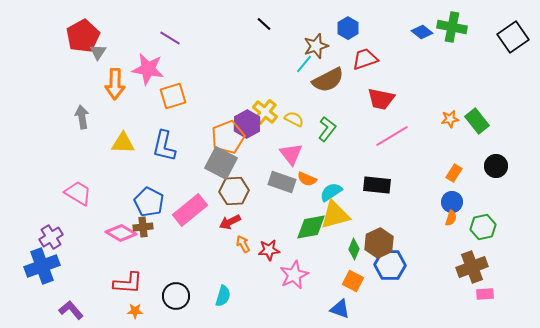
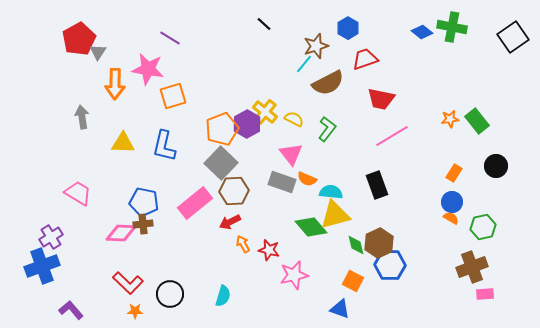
red pentagon at (83, 36): moved 4 px left, 3 px down
brown semicircle at (328, 80): moved 3 px down
orange pentagon at (228, 137): moved 6 px left, 8 px up
gray square at (221, 163): rotated 16 degrees clockwise
black rectangle at (377, 185): rotated 64 degrees clockwise
cyan semicircle at (331, 192): rotated 40 degrees clockwise
blue pentagon at (149, 202): moved 5 px left; rotated 16 degrees counterclockwise
pink rectangle at (190, 210): moved 5 px right, 7 px up
orange semicircle at (451, 218): rotated 77 degrees counterclockwise
brown cross at (143, 227): moved 3 px up
green diamond at (311, 227): rotated 60 degrees clockwise
pink diamond at (121, 233): rotated 28 degrees counterclockwise
green diamond at (354, 249): moved 2 px right, 4 px up; rotated 35 degrees counterclockwise
red star at (269, 250): rotated 20 degrees clockwise
pink star at (294, 275): rotated 12 degrees clockwise
red L-shape at (128, 283): rotated 40 degrees clockwise
black circle at (176, 296): moved 6 px left, 2 px up
